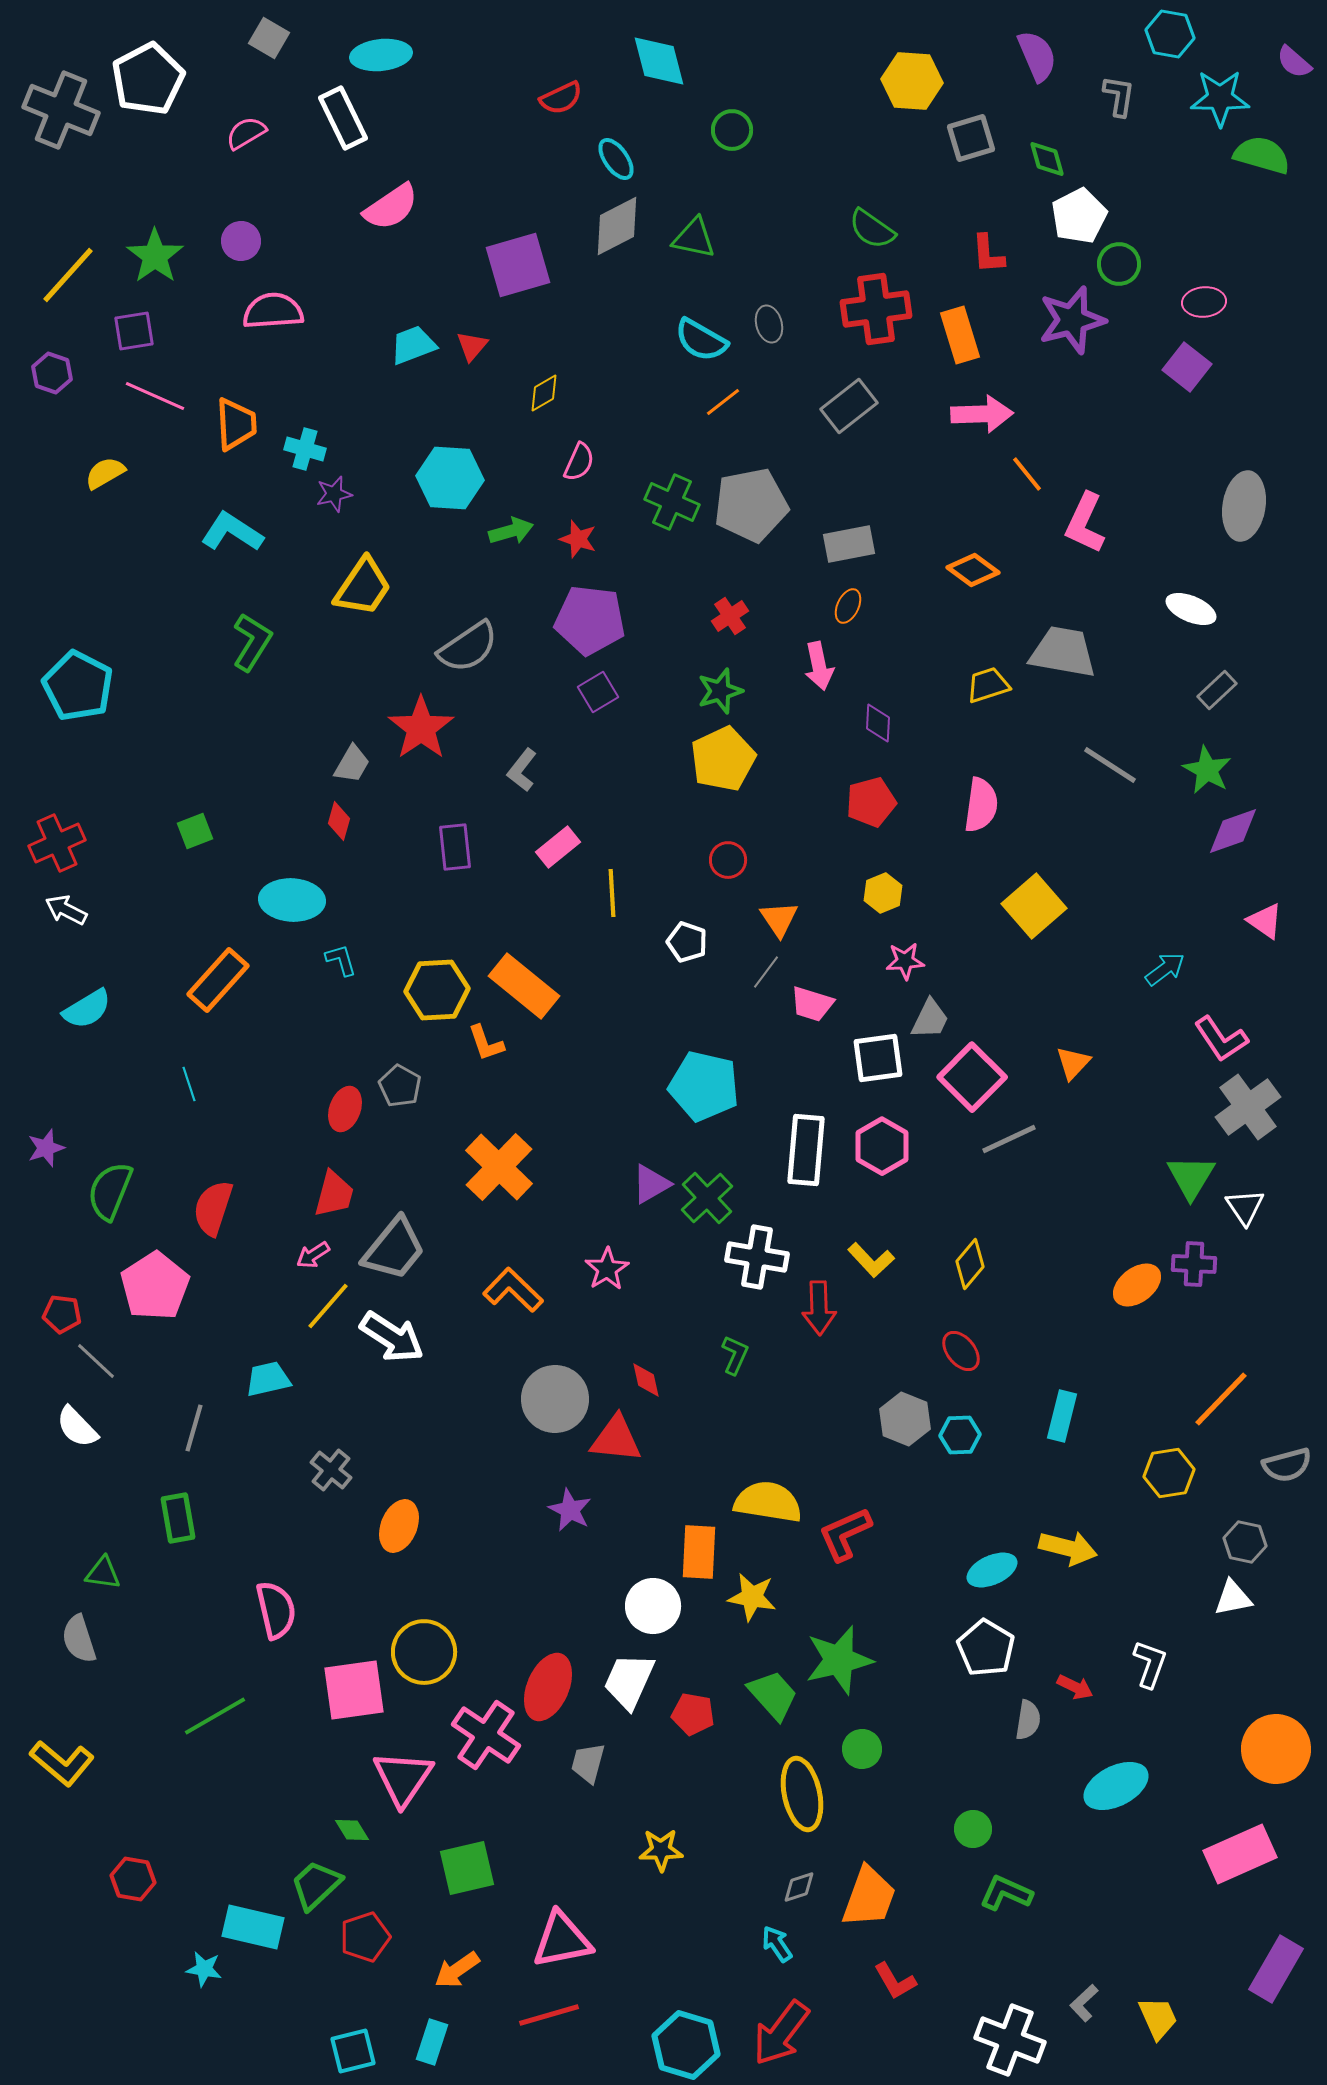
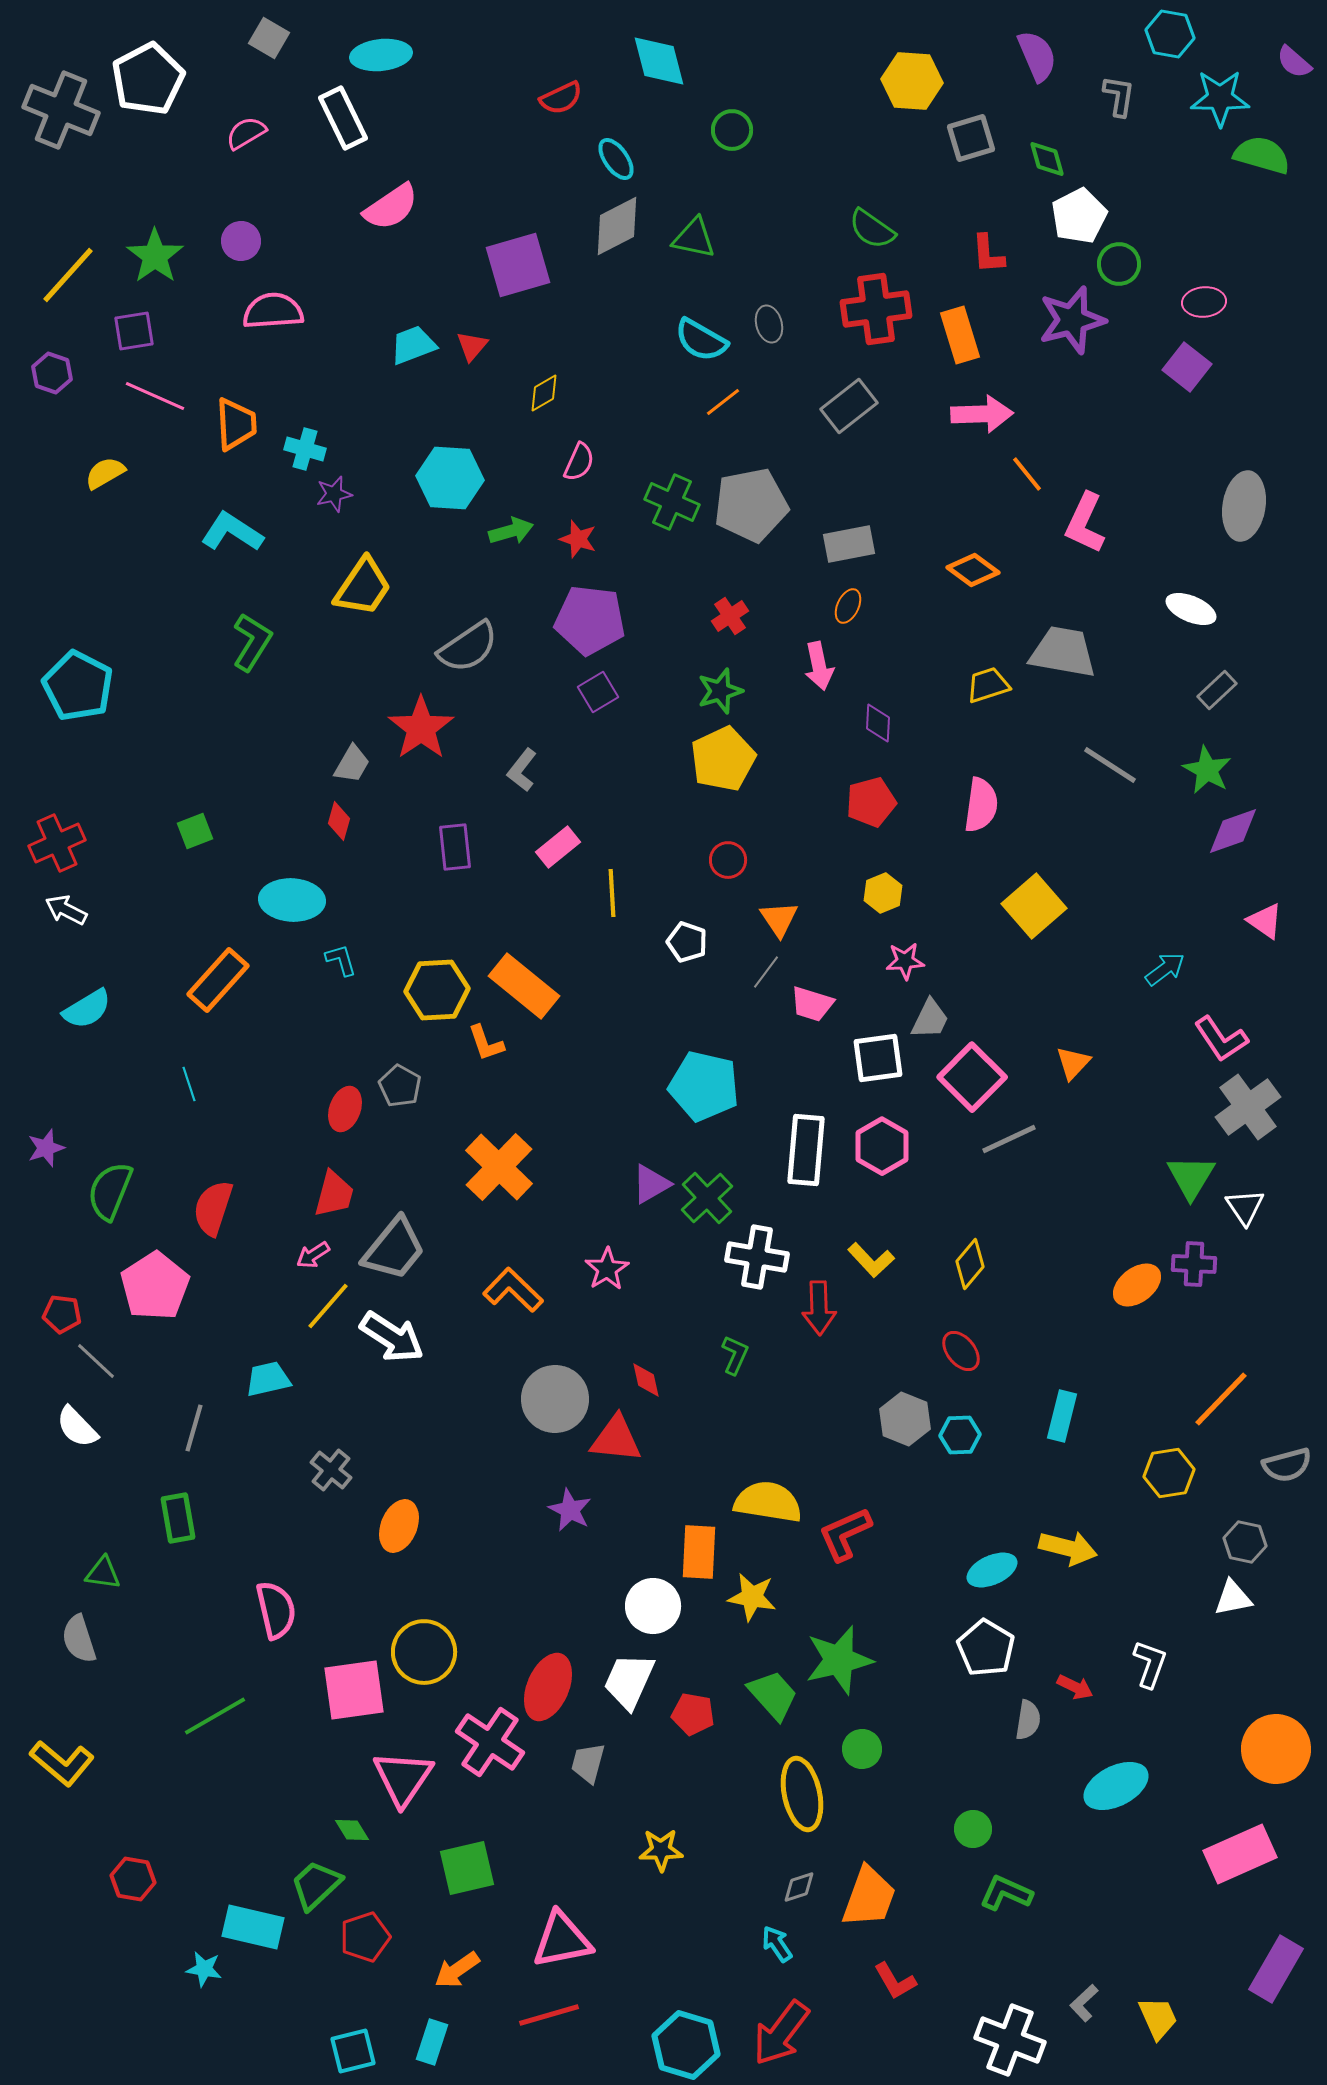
pink cross at (486, 1735): moved 4 px right, 7 px down
